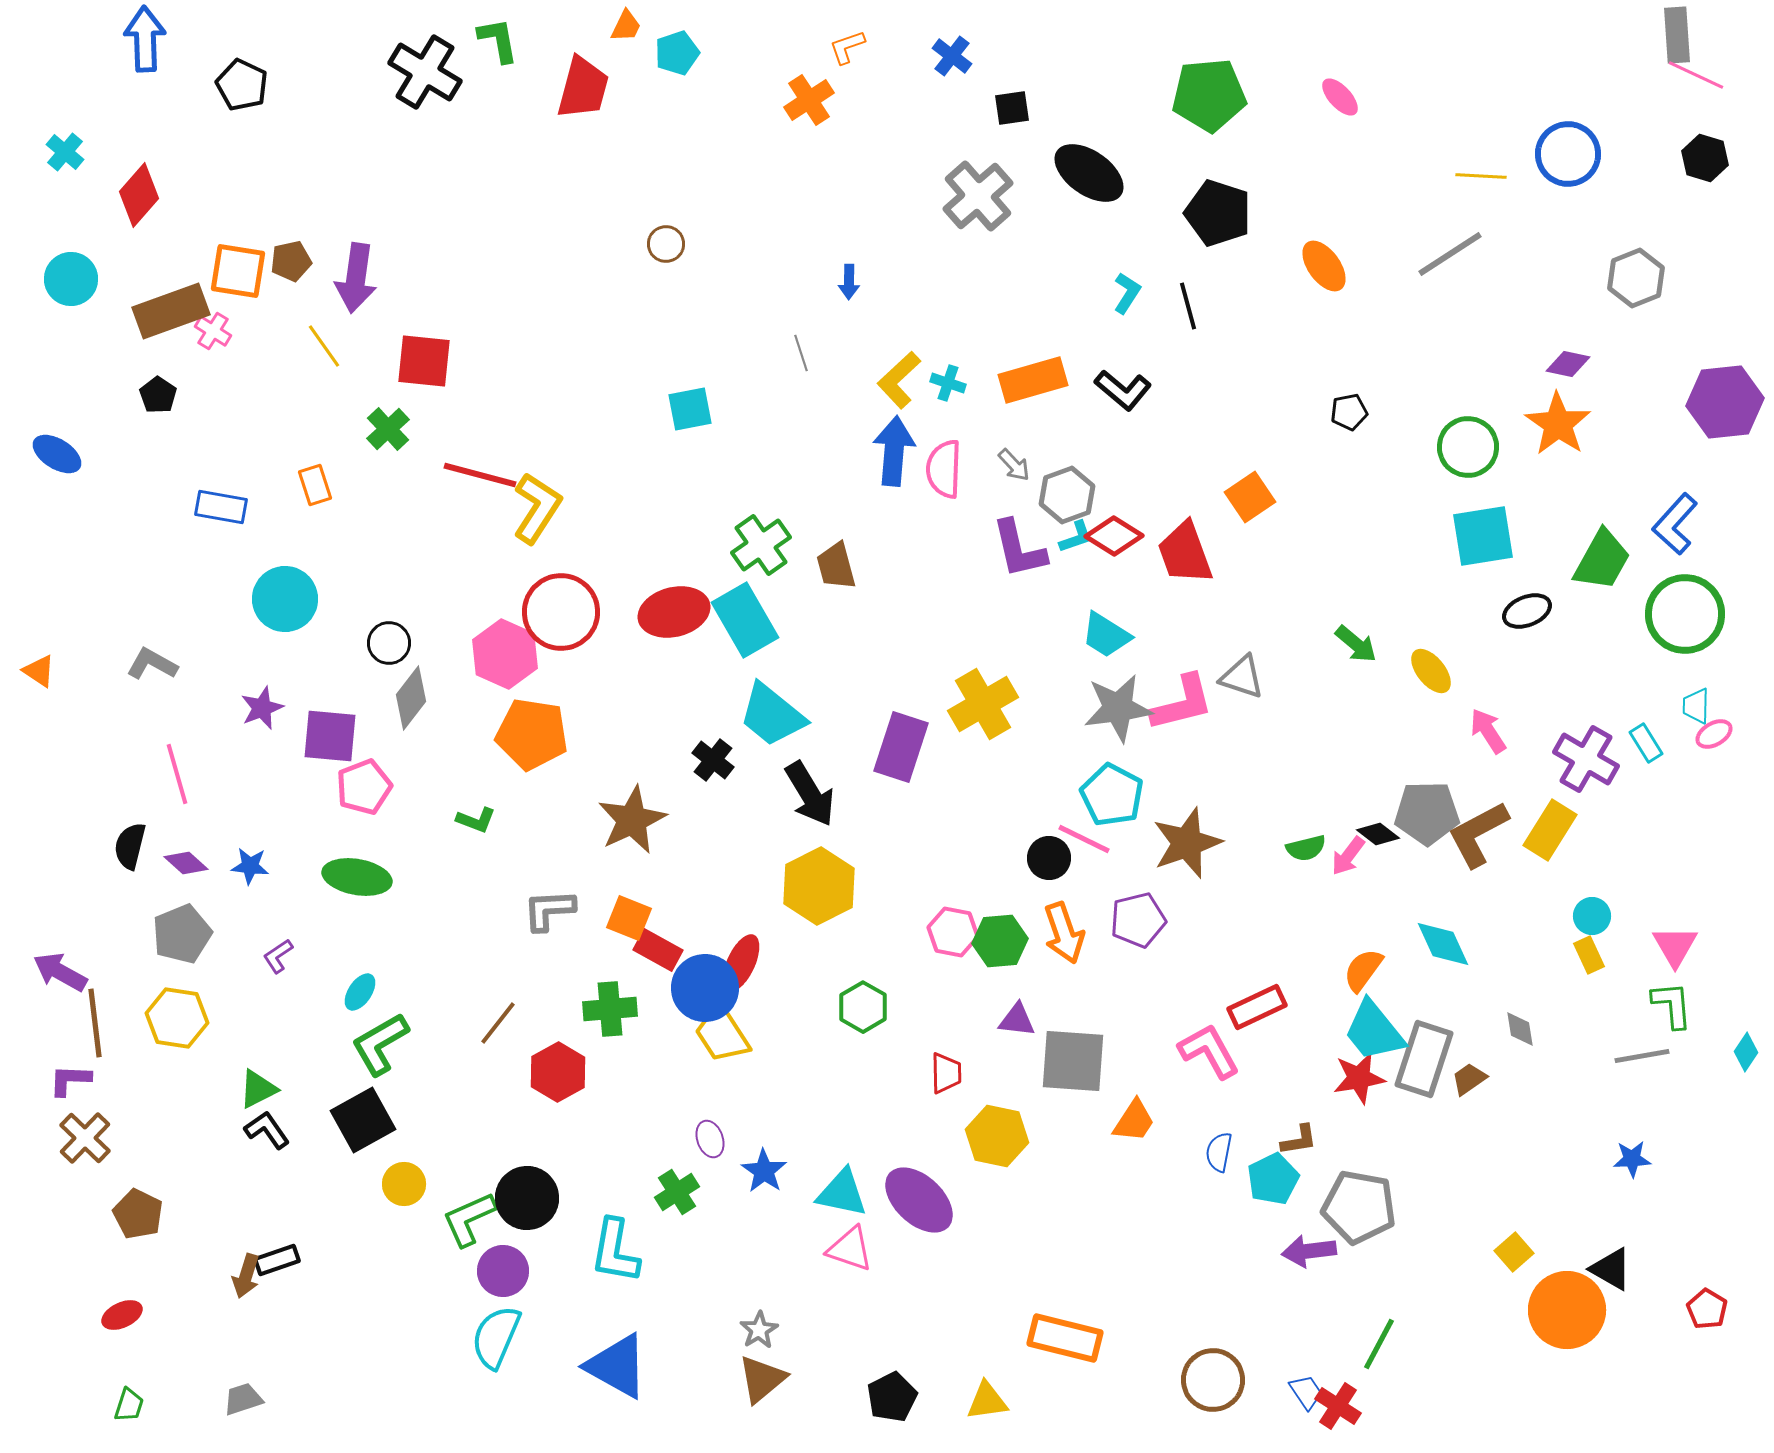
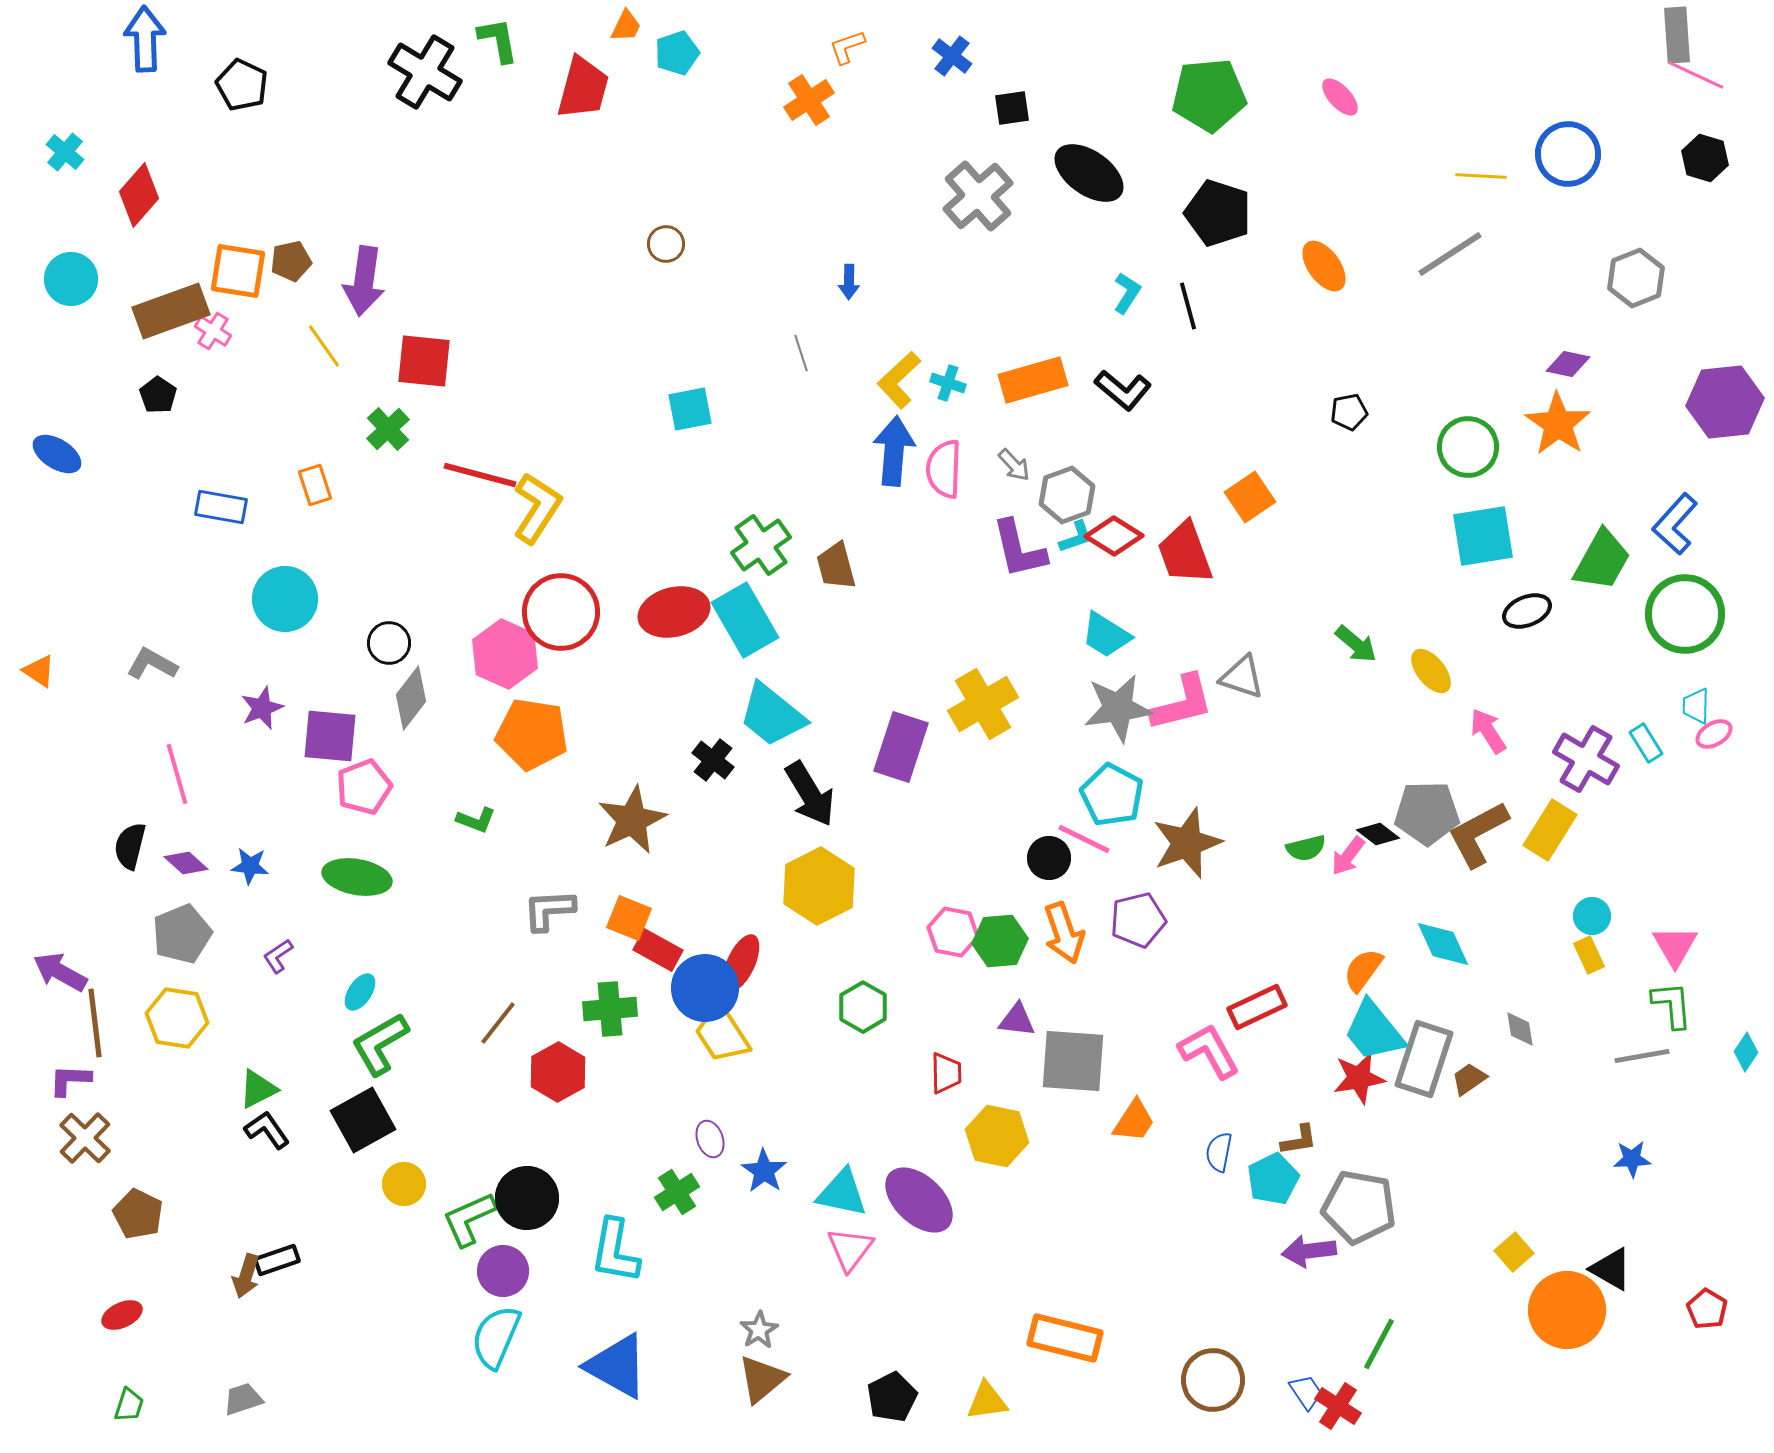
purple arrow at (356, 278): moved 8 px right, 3 px down
pink triangle at (850, 1249): rotated 48 degrees clockwise
